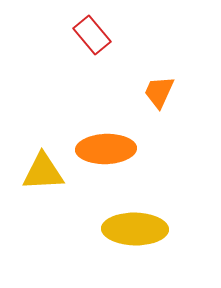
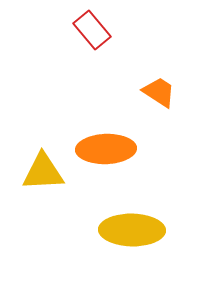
red rectangle: moved 5 px up
orange trapezoid: rotated 99 degrees clockwise
yellow ellipse: moved 3 px left, 1 px down
